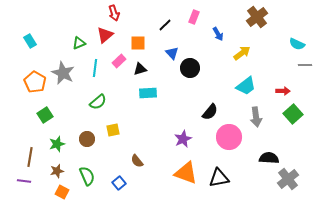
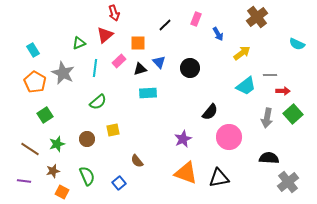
pink rectangle at (194, 17): moved 2 px right, 2 px down
cyan rectangle at (30, 41): moved 3 px right, 9 px down
blue triangle at (172, 53): moved 13 px left, 9 px down
gray line at (305, 65): moved 35 px left, 10 px down
gray arrow at (256, 117): moved 11 px right, 1 px down; rotated 18 degrees clockwise
brown line at (30, 157): moved 8 px up; rotated 66 degrees counterclockwise
brown star at (57, 171): moved 4 px left
gray cross at (288, 179): moved 3 px down
